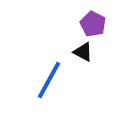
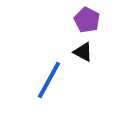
purple pentagon: moved 6 px left, 4 px up
